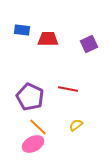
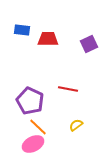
purple pentagon: moved 4 px down
